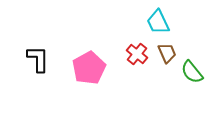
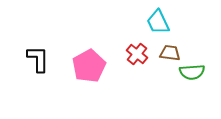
brown trapezoid: moved 3 px right; rotated 60 degrees counterclockwise
pink pentagon: moved 2 px up
green semicircle: rotated 55 degrees counterclockwise
